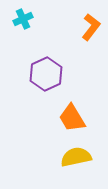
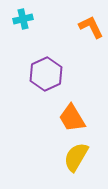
cyan cross: rotated 12 degrees clockwise
orange L-shape: rotated 64 degrees counterclockwise
yellow semicircle: rotated 48 degrees counterclockwise
